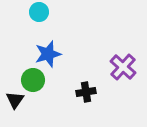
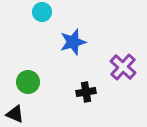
cyan circle: moved 3 px right
blue star: moved 25 px right, 12 px up
green circle: moved 5 px left, 2 px down
black triangle: moved 14 px down; rotated 42 degrees counterclockwise
